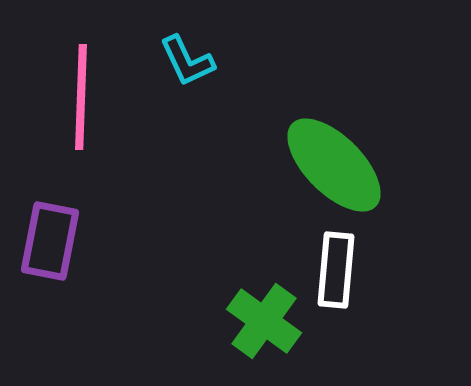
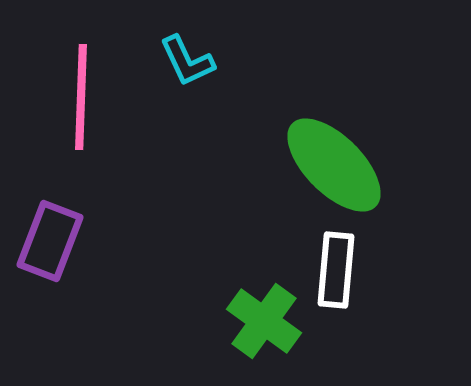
purple rectangle: rotated 10 degrees clockwise
